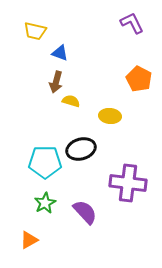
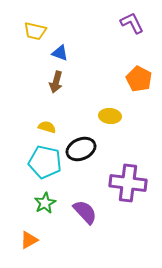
yellow semicircle: moved 24 px left, 26 px down
black ellipse: rotated 8 degrees counterclockwise
cyan pentagon: rotated 12 degrees clockwise
